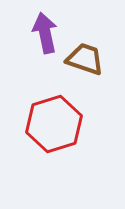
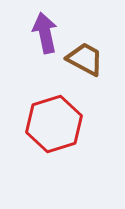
brown trapezoid: rotated 9 degrees clockwise
